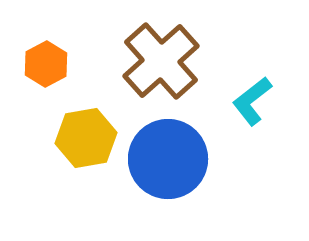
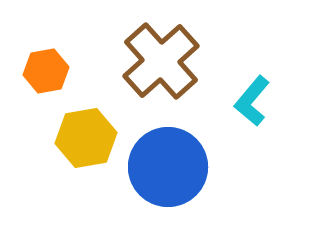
orange hexagon: moved 7 px down; rotated 18 degrees clockwise
cyan L-shape: rotated 12 degrees counterclockwise
blue circle: moved 8 px down
